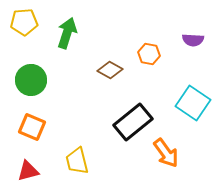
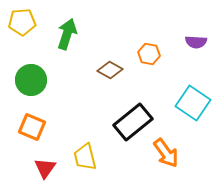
yellow pentagon: moved 2 px left
green arrow: moved 1 px down
purple semicircle: moved 3 px right, 2 px down
yellow trapezoid: moved 8 px right, 4 px up
red triangle: moved 17 px right, 3 px up; rotated 40 degrees counterclockwise
